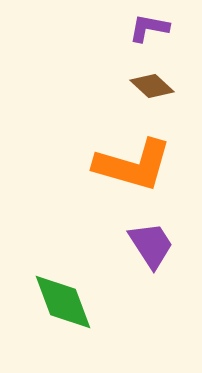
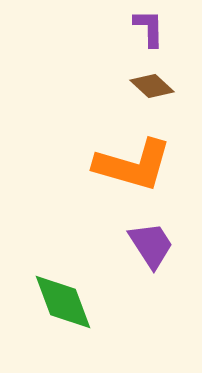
purple L-shape: rotated 78 degrees clockwise
